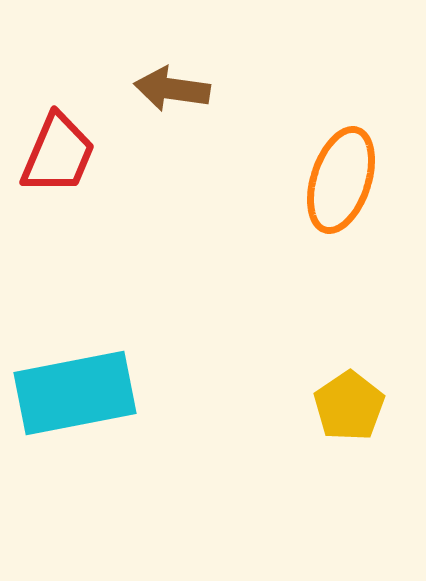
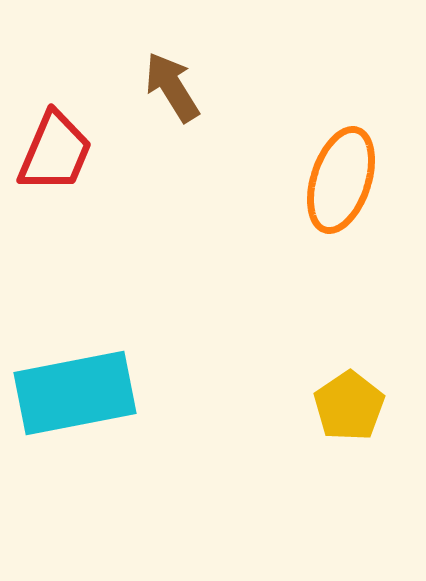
brown arrow: moved 2 px up; rotated 50 degrees clockwise
red trapezoid: moved 3 px left, 2 px up
